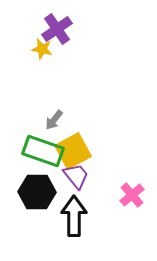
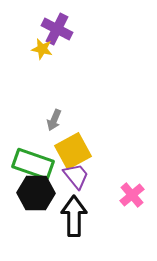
purple cross: rotated 28 degrees counterclockwise
gray arrow: rotated 15 degrees counterclockwise
green rectangle: moved 10 px left, 13 px down
black hexagon: moved 1 px left, 1 px down
